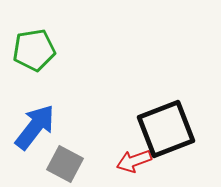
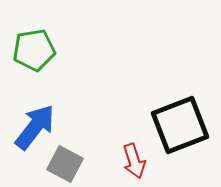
black square: moved 14 px right, 4 px up
red arrow: rotated 88 degrees counterclockwise
